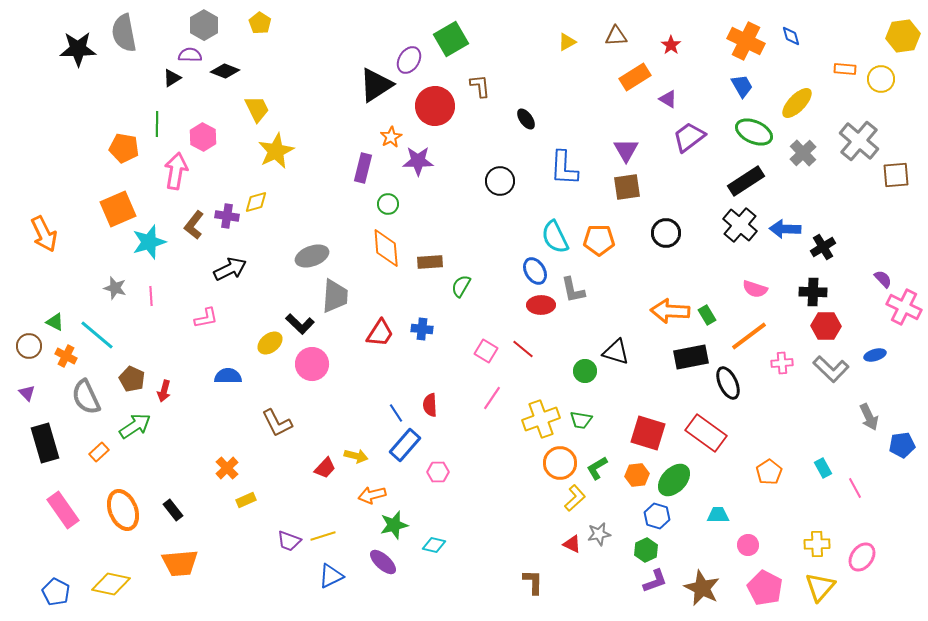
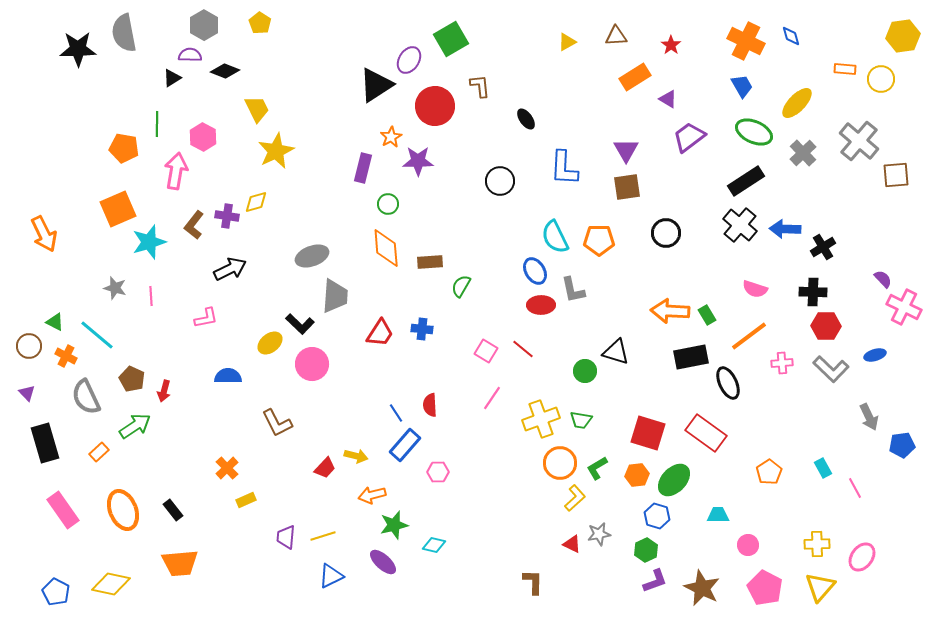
purple trapezoid at (289, 541): moved 3 px left, 4 px up; rotated 75 degrees clockwise
